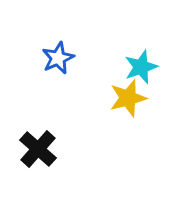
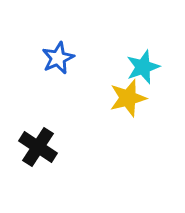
cyan star: moved 2 px right
black cross: moved 2 px up; rotated 9 degrees counterclockwise
